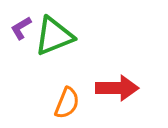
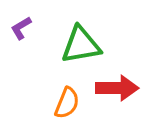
green triangle: moved 27 px right, 9 px down; rotated 12 degrees clockwise
